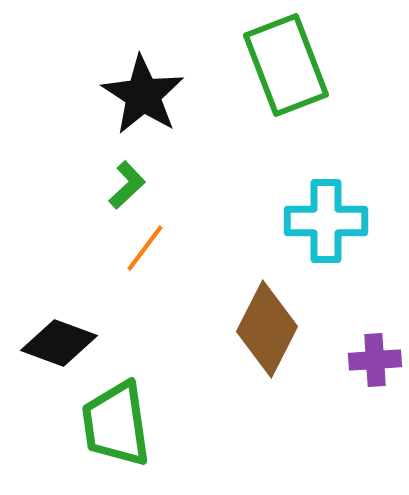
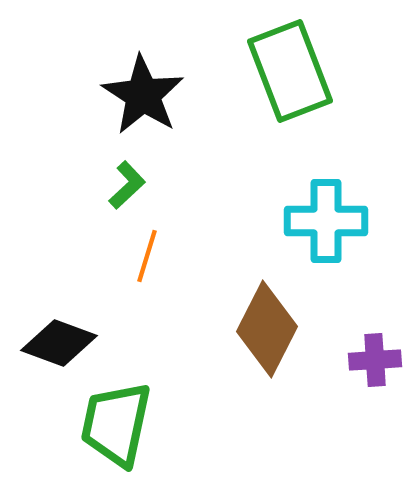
green rectangle: moved 4 px right, 6 px down
orange line: moved 2 px right, 8 px down; rotated 20 degrees counterclockwise
green trapezoid: rotated 20 degrees clockwise
